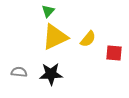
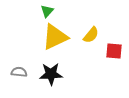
green triangle: moved 1 px left
yellow semicircle: moved 3 px right, 4 px up
red square: moved 2 px up
